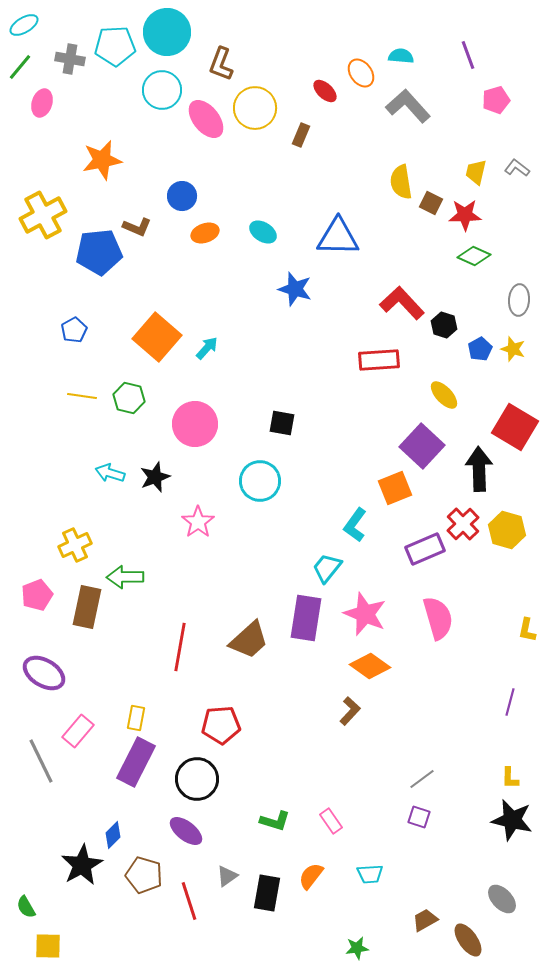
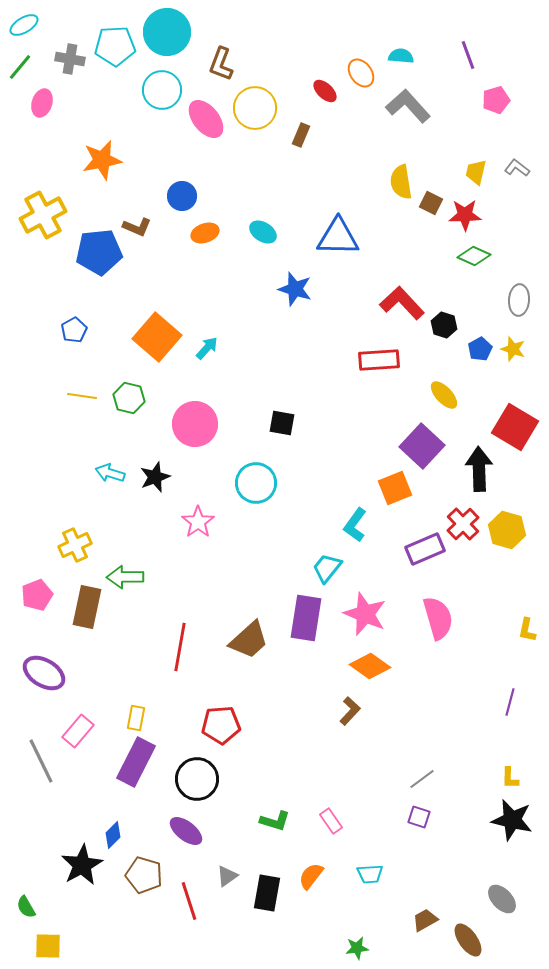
cyan circle at (260, 481): moved 4 px left, 2 px down
